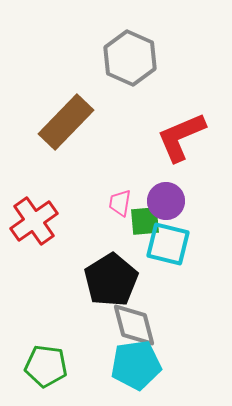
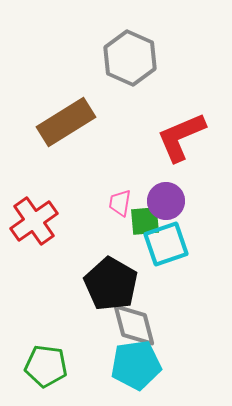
brown rectangle: rotated 14 degrees clockwise
cyan square: moved 2 px left; rotated 33 degrees counterclockwise
black pentagon: moved 4 px down; rotated 10 degrees counterclockwise
